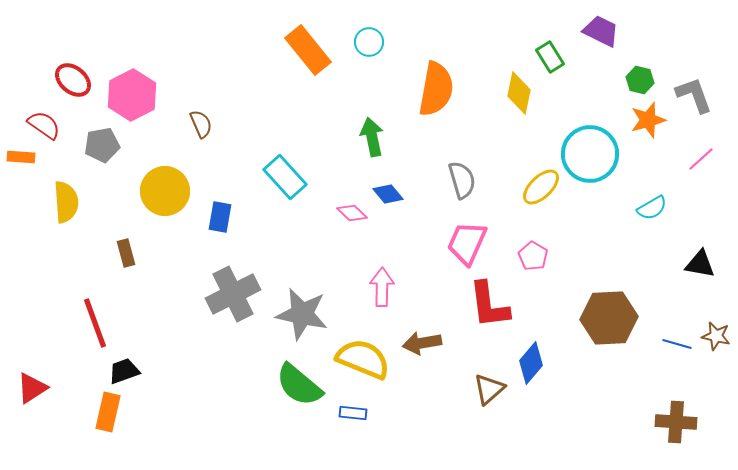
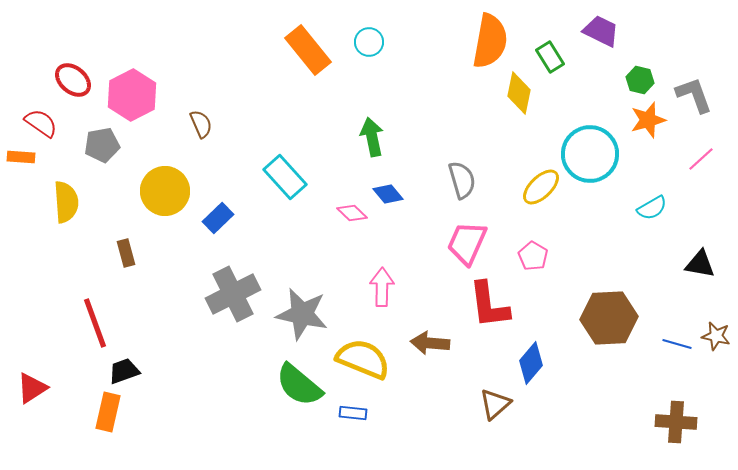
orange semicircle at (436, 89): moved 54 px right, 48 px up
red semicircle at (44, 125): moved 3 px left, 2 px up
blue rectangle at (220, 217): moved 2 px left, 1 px down; rotated 36 degrees clockwise
brown arrow at (422, 343): moved 8 px right; rotated 15 degrees clockwise
brown triangle at (489, 389): moved 6 px right, 15 px down
